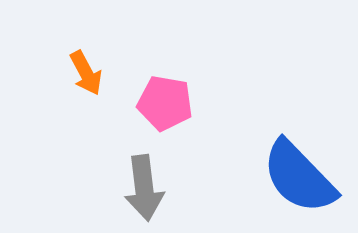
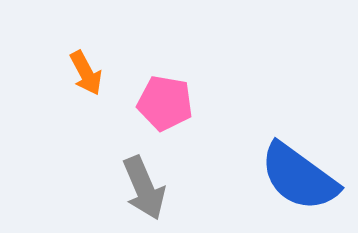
blue semicircle: rotated 10 degrees counterclockwise
gray arrow: rotated 16 degrees counterclockwise
